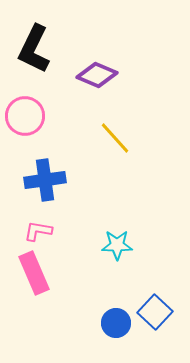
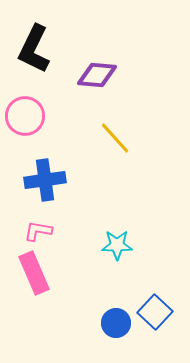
purple diamond: rotated 18 degrees counterclockwise
